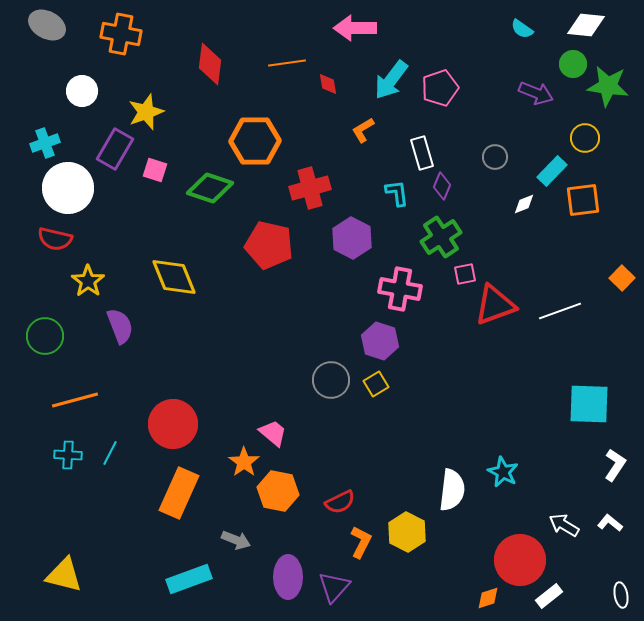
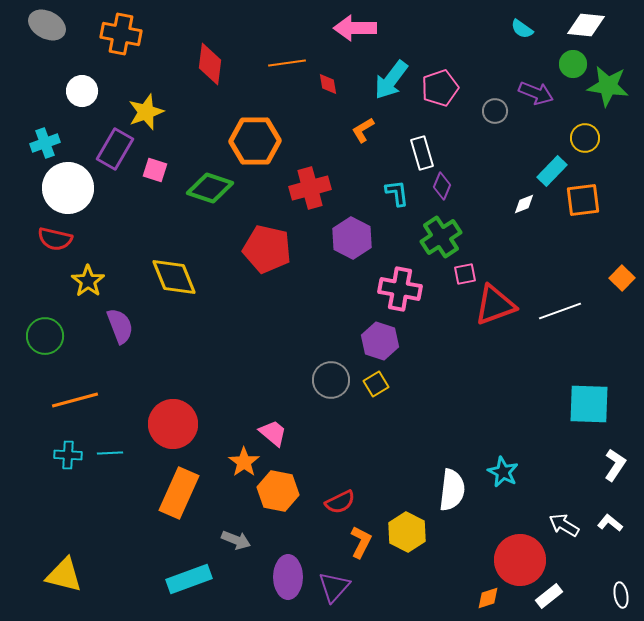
gray circle at (495, 157): moved 46 px up
red pentagon at (269, 245): moved 2 px left, 4 px down
cyan line at (110, 453): rotated 60 degrees clockwise
